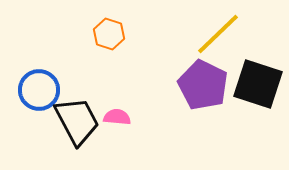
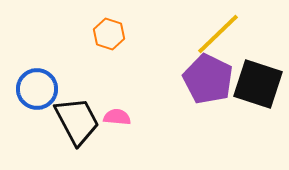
purple pentagon: moved 5 px right, 6 px up
blue circle: moved 2 px left, 1 px up
